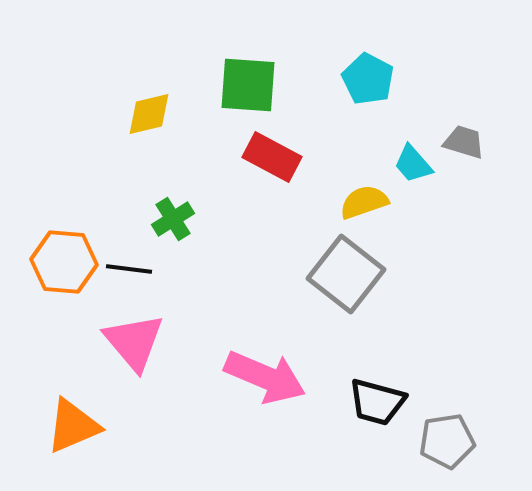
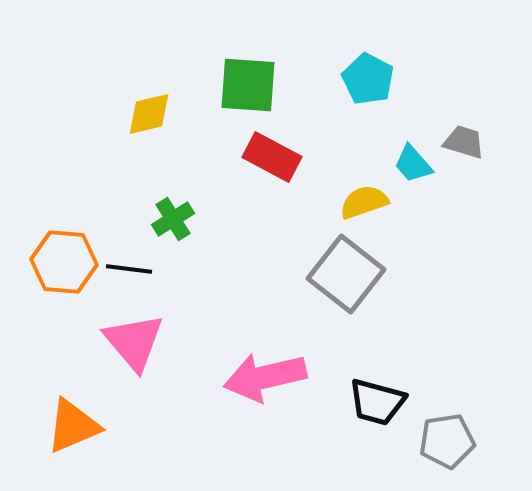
pink arrow: rotated 144 degrees clockwise
